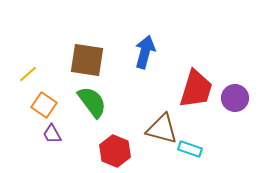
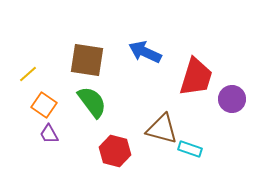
blue arrow: rotated 80 degrees counterclockwise
red trapezoid: moved 12 px up
purple circle: moved 3 px left, 1 px down
purple trapezoid: moved 3 px left
red hexagon: rotated 8 degrees counterclockwise
